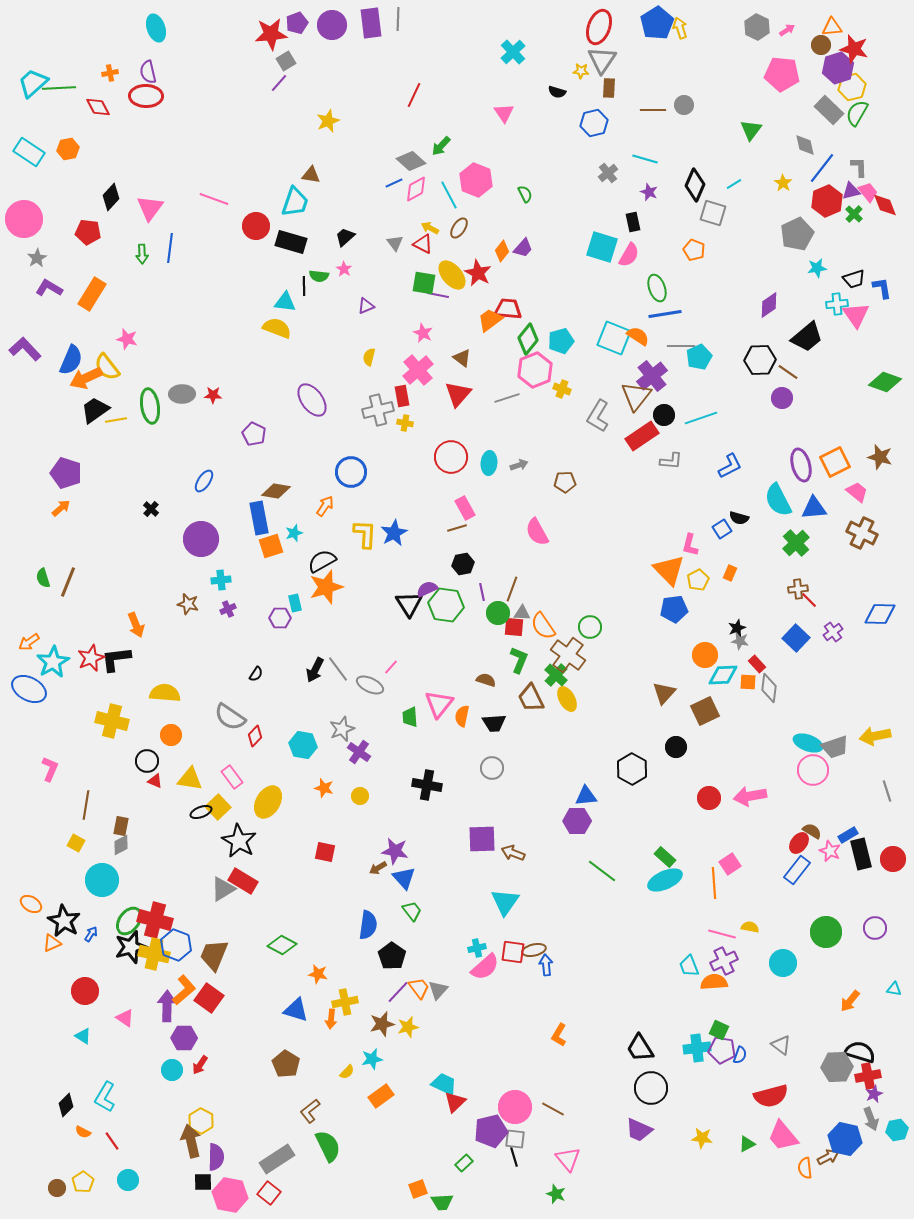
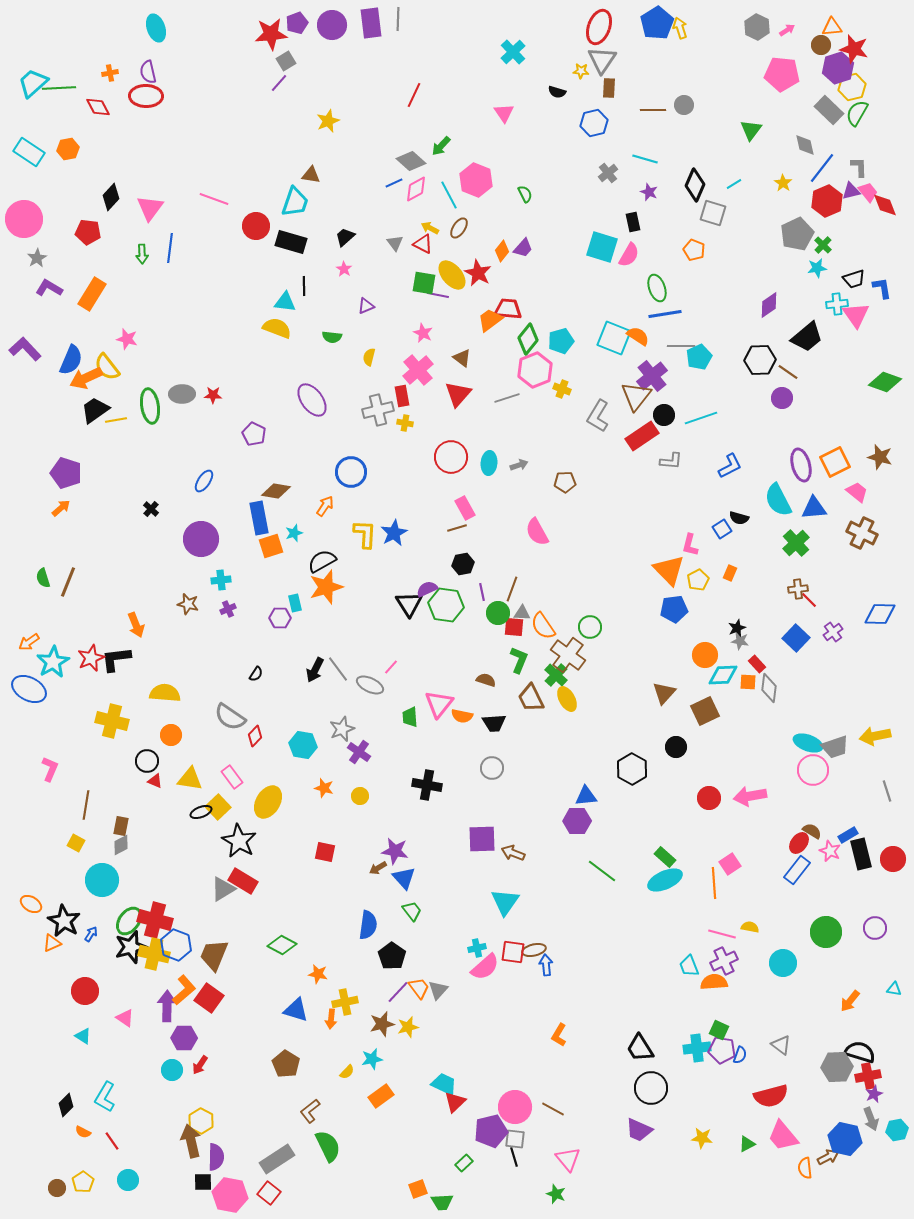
green cross at (854, 214): moved 31 px left, 31 px down
green semicircle at (319, 276): moved 13 px right, 61 px down
orange semicircle at (462, 716): rotated 90 degrees counterclockwise
